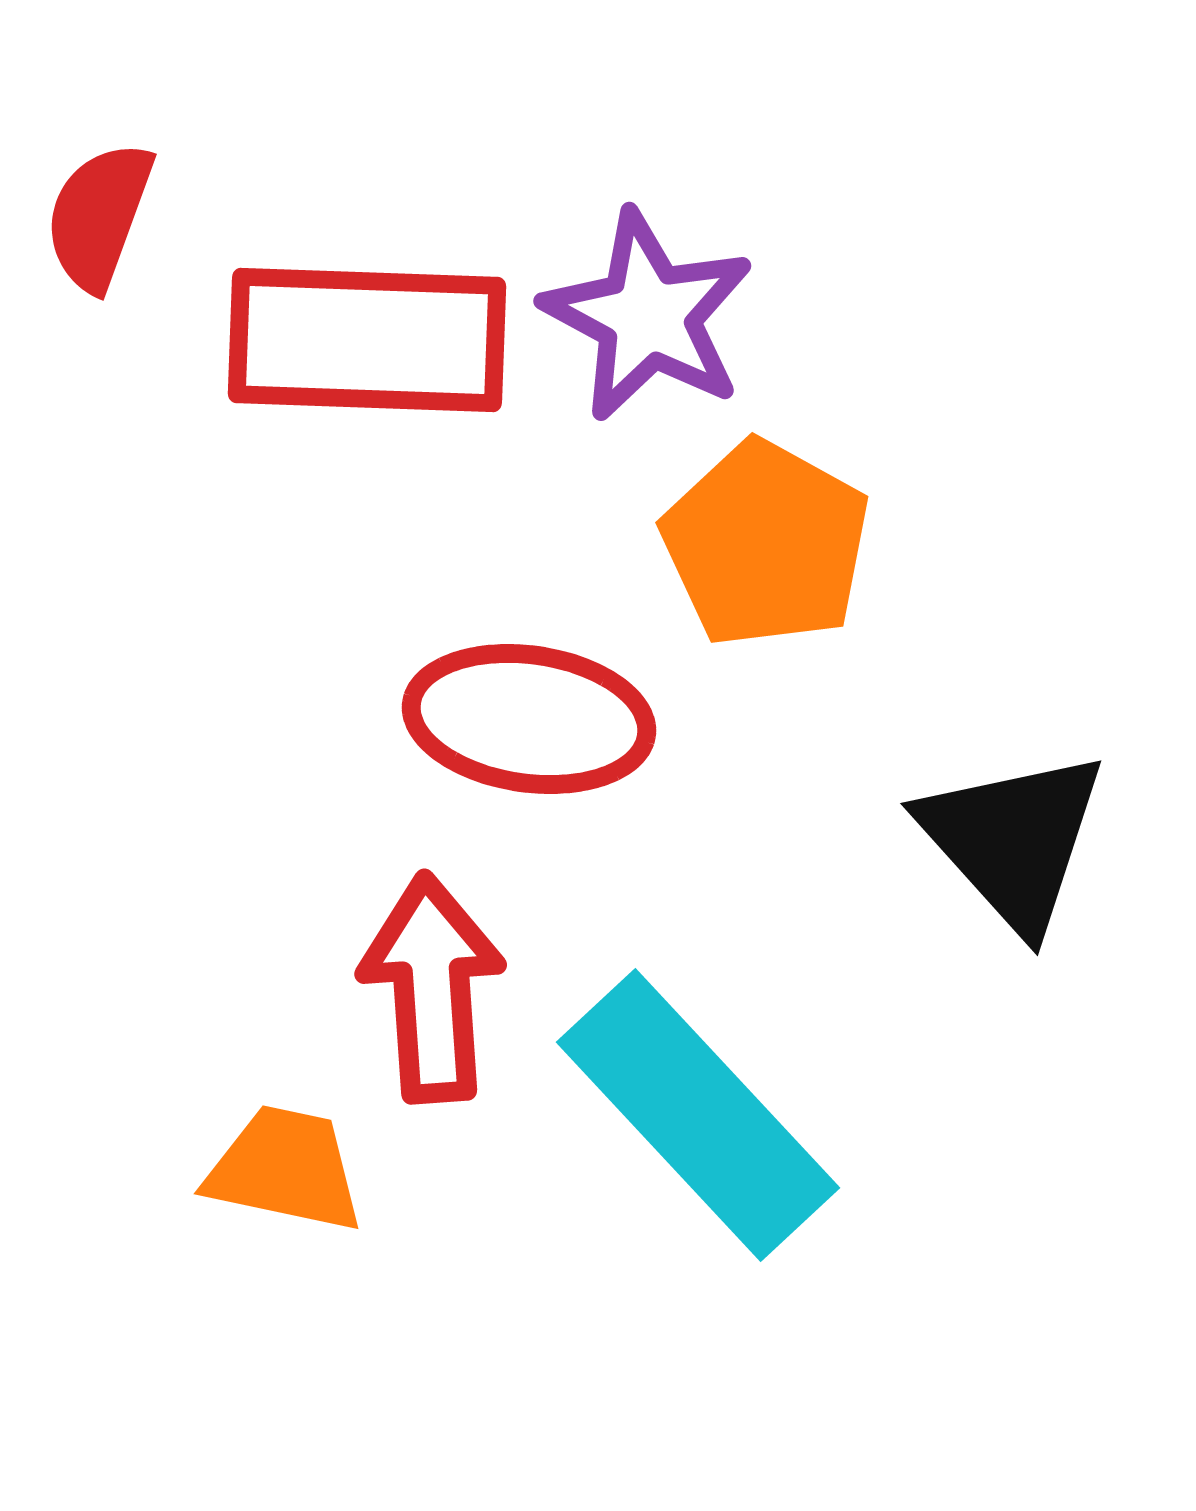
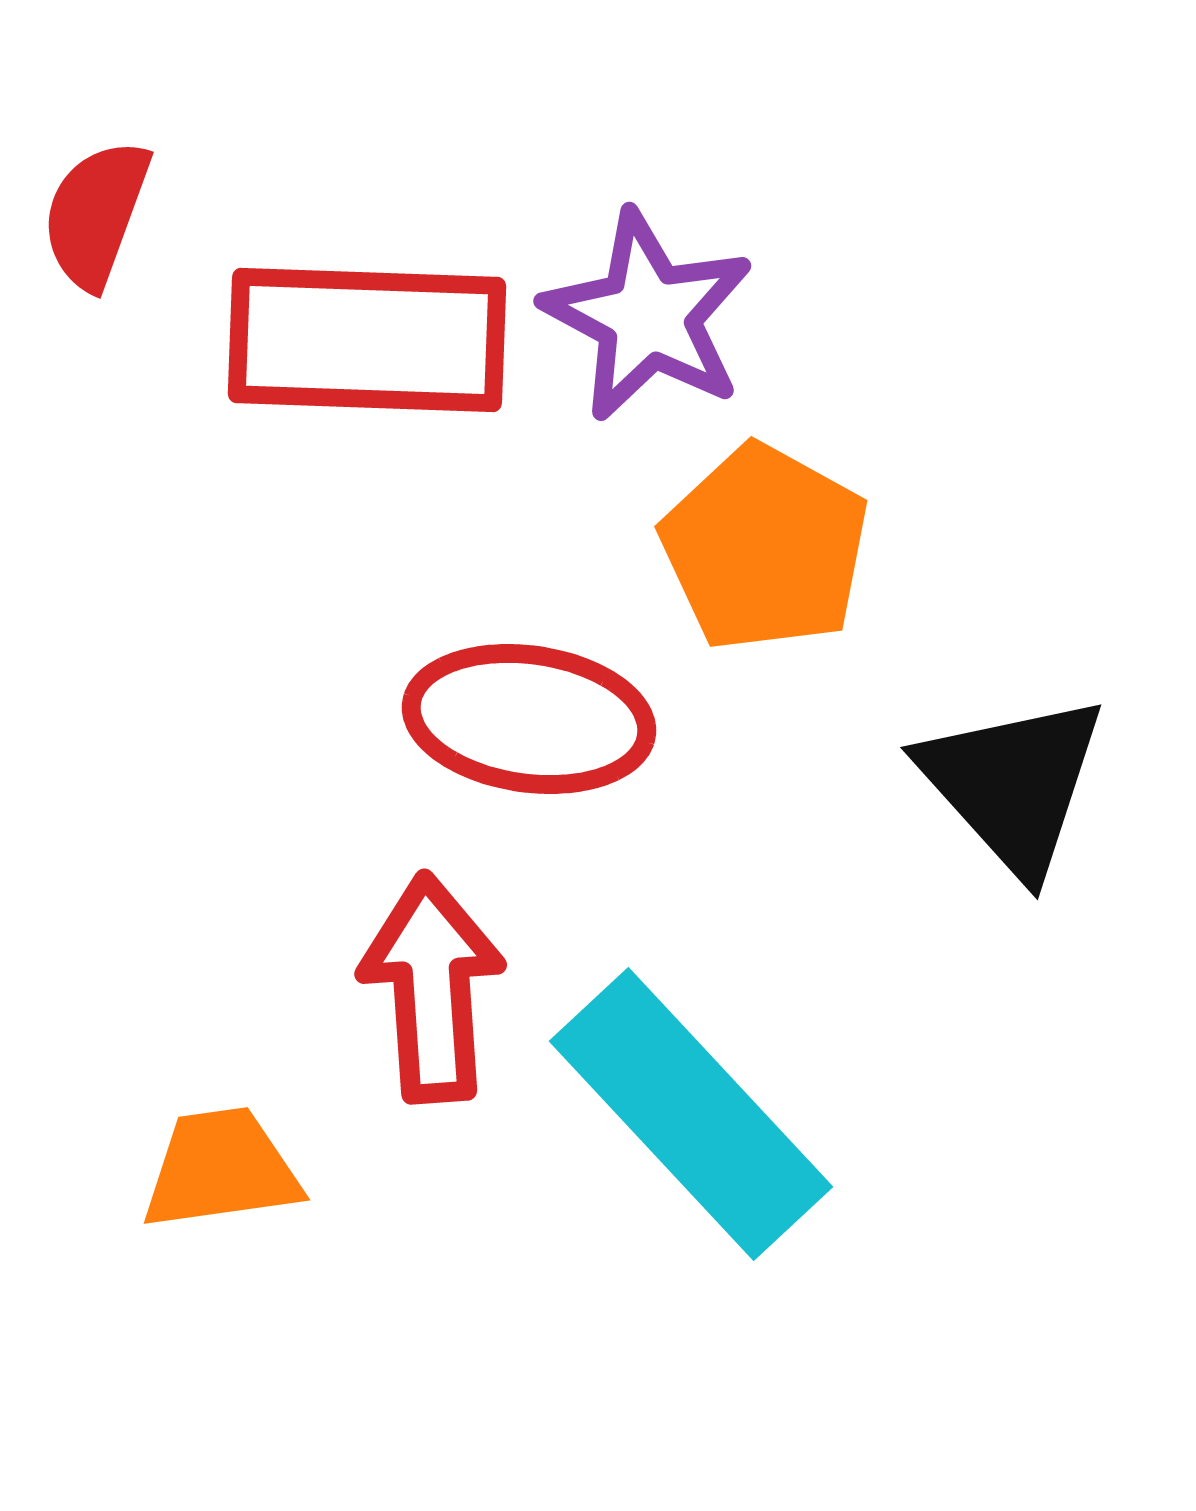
red semicircle: moved 3 px left, 2 px up
orange pentagon: moved 1 px left, 4 px down
black triangle: moved 56 px up
cyan rectangle: moved 7 px left, 1 px up
orange trapezoid: moved 64 px left; rotated 20 degrees counterclockwise
